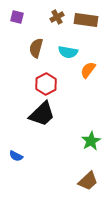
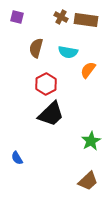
brown cross: moved 4 px right; rotated 32 degrees counterclockwise
black trapezoid: moved 9 px right
blue semicircle: moved 1 px right, 2 px down; rotated 32 degrees clockwise
